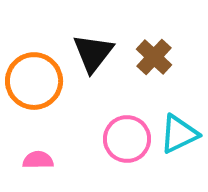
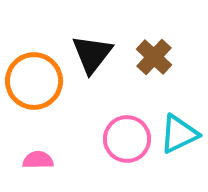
black triangle: moved 1 px left, 1 px down
